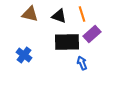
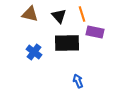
black triangle: rotated 28 degrees clockwise
purple rectangle: moved 3 px right, 2 px up; rotated 54 degrees clockwise
black rectangle: moved 1 px down
blue cross: moved 10 px right, 3 px up
blue arrow: moved 4 px left, 18 px down
